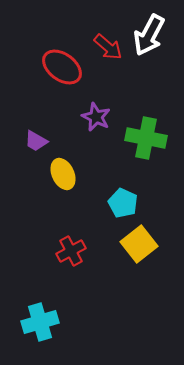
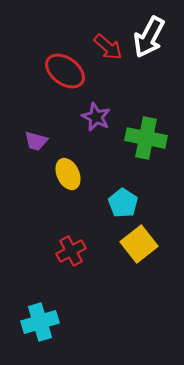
white arrow: moved 2 px down
red ellipse: moved 3 px right, 4 px down
purple trapezoid: rotated 15 degrees counterclockwise
yellow ellipse: moved 5 px right
cyan pentagon: rotated 8 degrees clockwise
